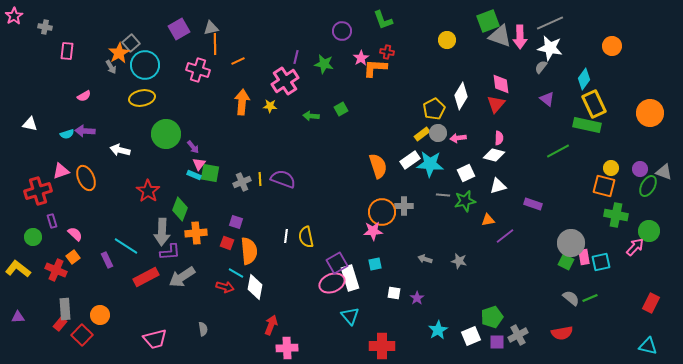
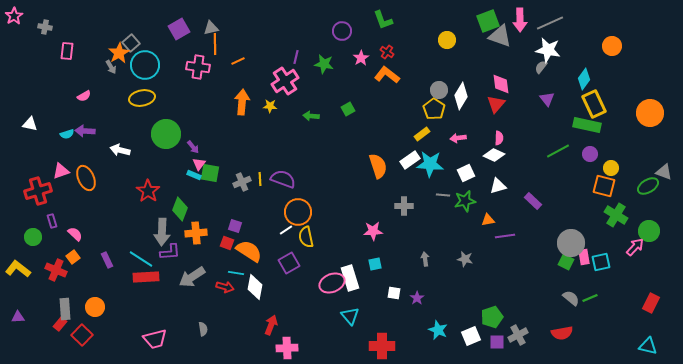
pink arrow at (520, 37): moved 17 px up
white star at (550, 48): moved 2 px left, 2 px down
red cross at (387, 52): rotated 24 degrees clockwise
orange L-shape at (375, 68): moved 12 px right, 7 px down; rotated 35 degrees clockwise
pink cross at (198, 70): moved 3 px up; rotated 10 degrees counterclockwise
purple triangle at (547, 99): rotated 14 degrees clockwise
green square at (341, 109): moved 7 px right
yellow pentagon at (434, 109): rotated 10 degrees counterclockwise
gray circle at (438, 133): moved 1 px right, 43 px up
white diamond at (494, 155): rotated 10 degrees clockwise
purple circle at (640, 169): moved 50 px left, 15 px up
green ellipse at (648, 186): rotated 30 degrees clockwise
purple rectangle at (533, 204): moved 3 px up; rotated 24 degrees clockwise
orange circle at (382, 212): moved 84 px left
green cross at (616, 215): rotated 20 degrees clockwise
purple square at (236, 222): moved 1 px left, 4 px down
white line at (286, 236): moved 6 px up; rotated 48 degrees clockwise
purple line at (505, 236): rotated 30 degrees clockwise
cyan line at (126, 246): moved 15 px right, 13 px down
orange semicircle at (249, 251): rotated 52 degrees counterclockwise
gray arrow at (425, 259): rotated 64 degrees clockwise
gray star at (459, 261): moved 6 px right, 2 px up
purple square at (337, 263): moved 48 px left
cyan line at (236, 273): rotated 21 degrees counterclockwise
red rectangle at (146, 277): rotated 25 degrees clockwise
gray arrow at (182, 277): moved 10 px right
orange circle at (100, 315): moved 5 px left, 8 px up
cyan star at (438, 330): rotated 18 degrees counterclockwise
